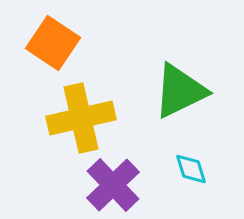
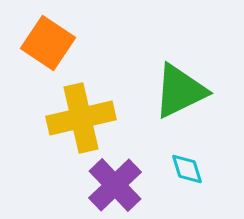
orange square: moved 5 px left
cyan diamond: moved 4 px left
purple cross: moved 2 px right
